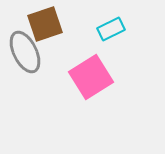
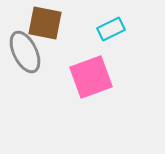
brown square: moved 1 px up; rotated 30 degrees clockwise
pink square: rotated 12 degrees clockwise
